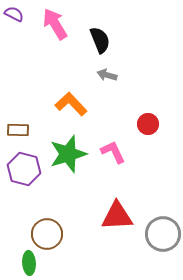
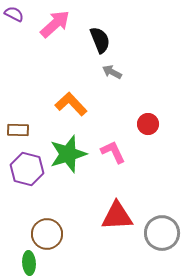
pink arrow: rotated 80 degrees clockwise
gray arrow: moved 5 px right, 3 px up; rotated 12 degrees clockwise
purple hexagon: moved 3 px right
gray circle: moved 1 px left, 1 px up
